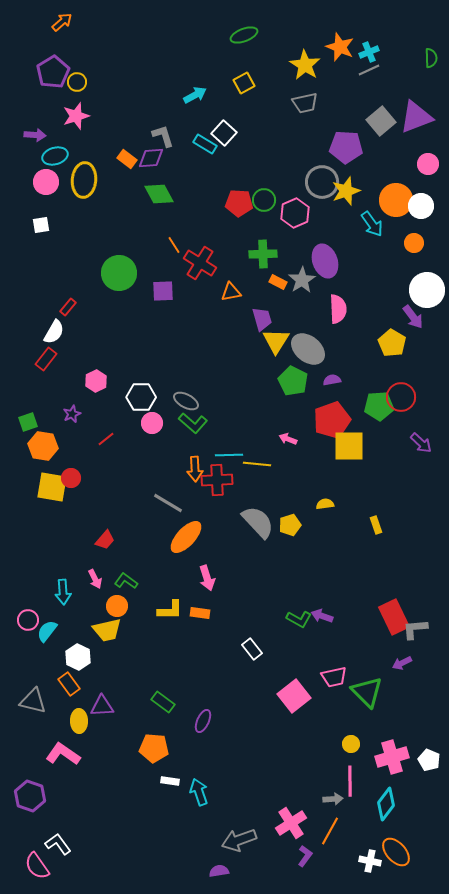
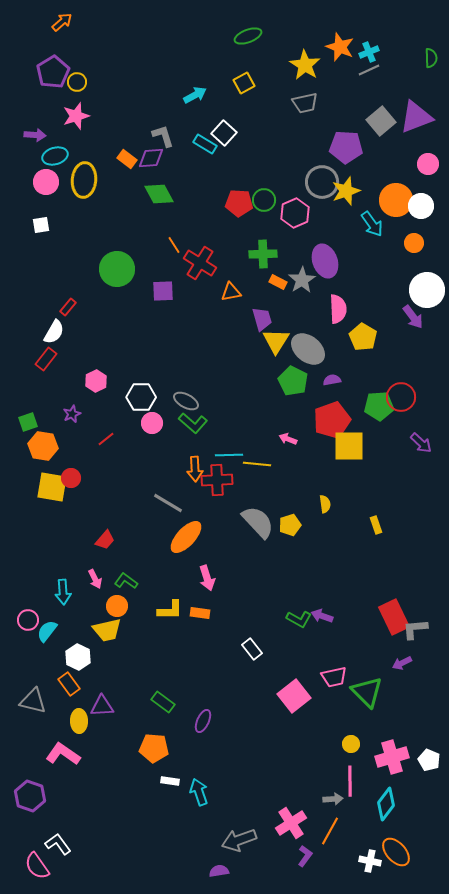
green ellipse at (244, 35): moved 4 px right, 1 px down
green circle at (119, 273): moved 2 px left, 4 px up
yellow pentagon at (392, 343): moved 29 px left, 6 px up
yellow semicircle at (325, 504): rotated 90 degrees clockwise
